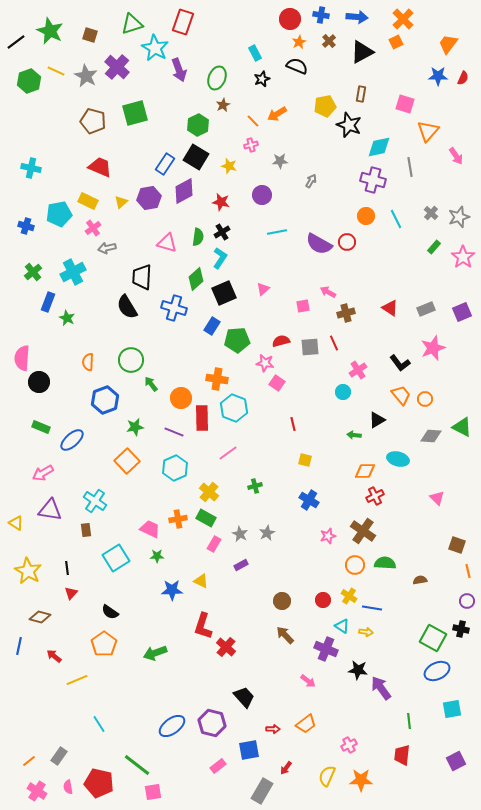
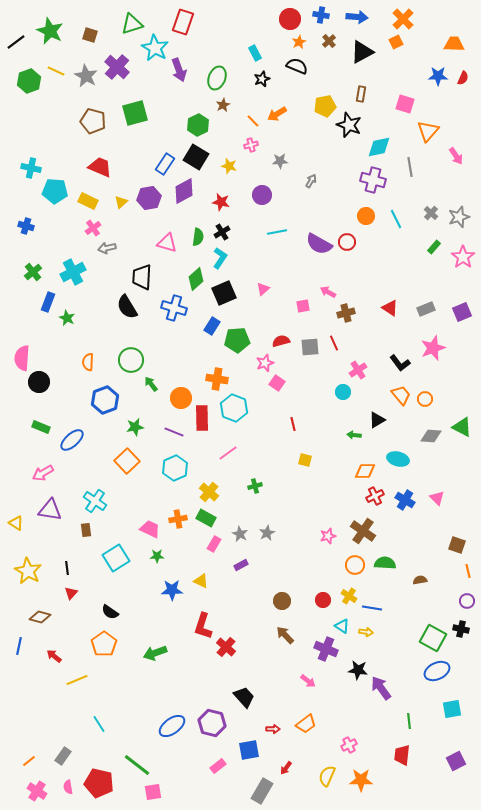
orange trapezoid at (448, 44): moved 6 px right; rotated 55 degrees clockwise
cyan pentagon at (59, 214): moved 4 px left, 23 px up; rotated 15 degrees clockwise
pink star at (265, 363): rotated 30 degrees counterclockwise
blue cross at (309, 500): moved 96 px right
gray rectangle at (59, 756): moved 4 px right
